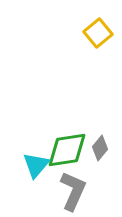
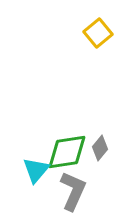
green diamond: moved 2 px down
cyan triangle: moved 5 px down
